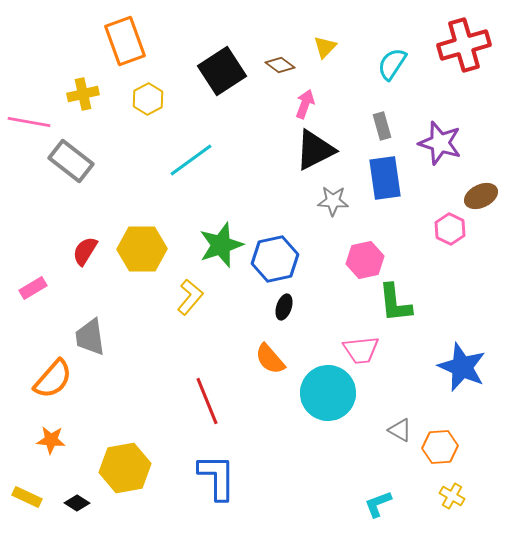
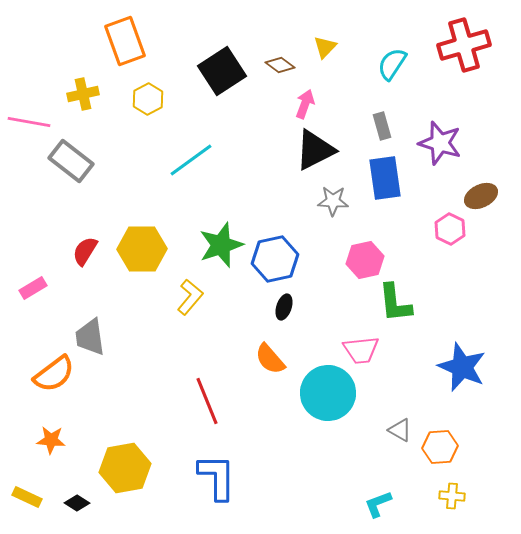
orange semicircle at (53, 379): moved 1 px right, 5 px up; rotated 12 degrees clockwise
yellow cross at (452, 496): rotated 25 degrees counterclockwise
